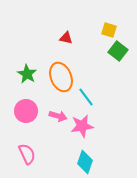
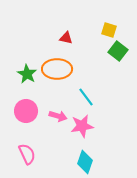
orange ellipse: moved 4 px left, 8 px up; rotated 68 degrees counterclockwise
